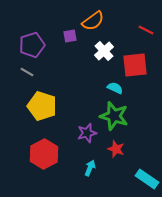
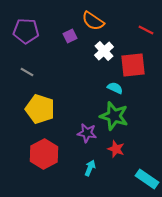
orange semicircle: rotated 70 degrees clockwise
purple square: rotated 16 degrees counterclockwise
purple pentagon: moved 6 px left, 14 px up; rotated 20 degrees clockwise
red square: moved 2 px left
yellow pentagon: moved 2 px left, 3 px down
purple star: rotated 24 degrees clockwise
